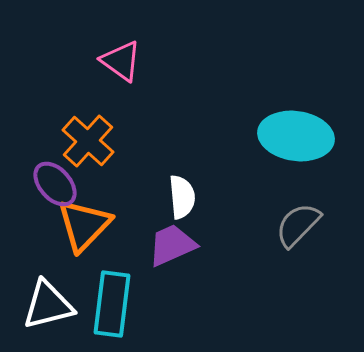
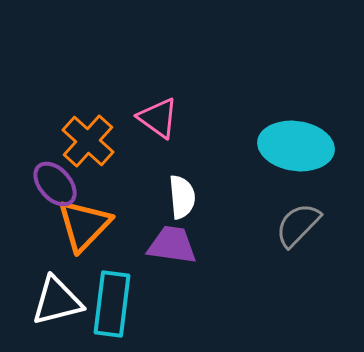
pink triangle: moved 37 px right, 57 px down
cyan ellipse: moved 10 px down
purple trapezoid: rotated 32 degrees clockwise
white triangle: moved 9 px right, 4 px up
